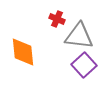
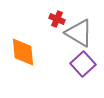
gray triangle: moved 3 px up; rotated 24 degrees clockwise
purple square: moved 1 px left, 1 px up
